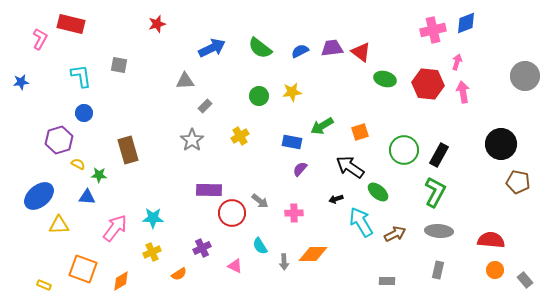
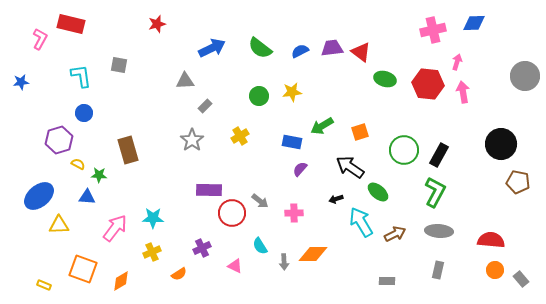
blue diamond at (466, 23): moved 8 px right; rotated 20 degrees clockwise
gray rectangle at (525, 280): moved 4 px left, 1 px up
